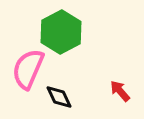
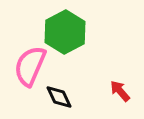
green hexagon: moved 4 px right
pink semicircle: moved 2 px right, 3 px up
